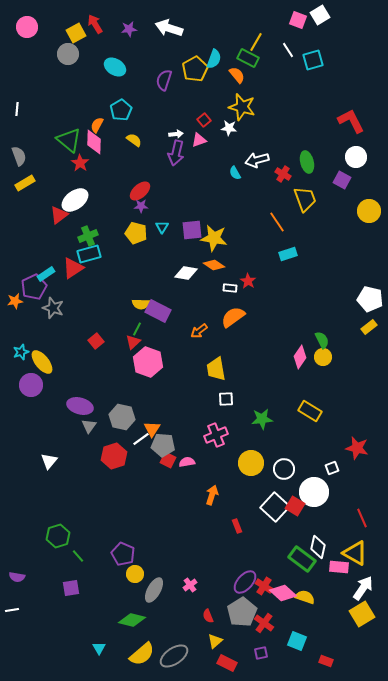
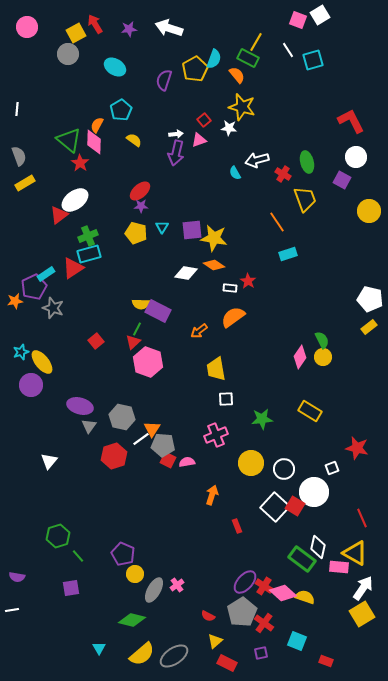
pink cross at (190, 585): moved 13 px left
red semicircle at (208, 616): rotated 40 degrees counterclockwise
